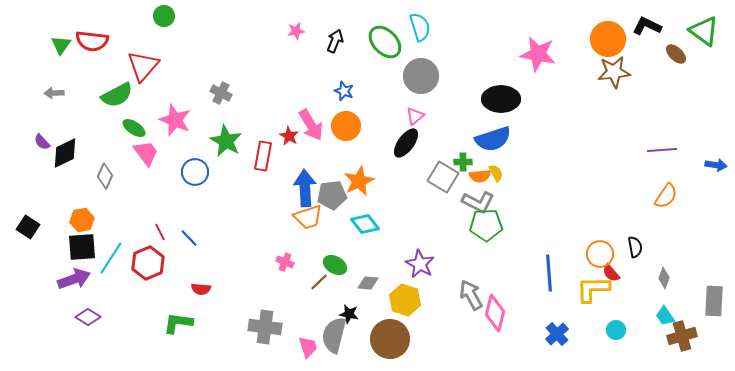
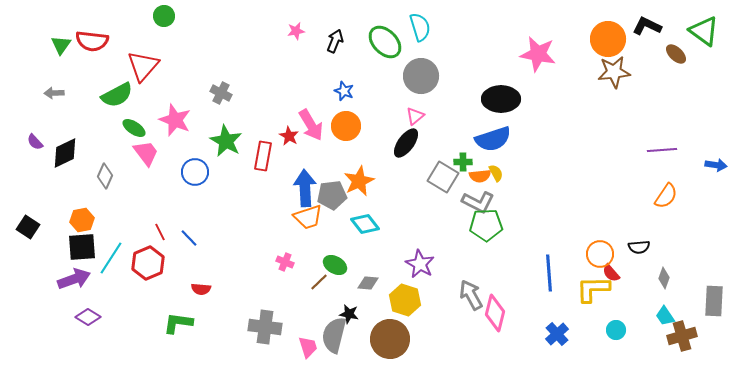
purple semicircle at (42, 142): moved 7 px left
black semicircle at (635, 247): moved 4 px right; rotated 95 degrees clockwise
